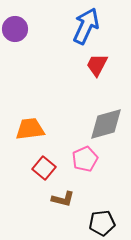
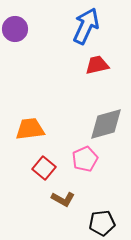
red trapezoid: rotated 50 degrees clockwise
brown L-shape: rotated 15 degrees clockwise
